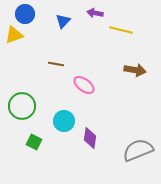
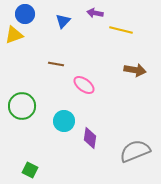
green square: moved 4 px left, 28 px down
gray semicircle: moved 3 px left, 1 px down
